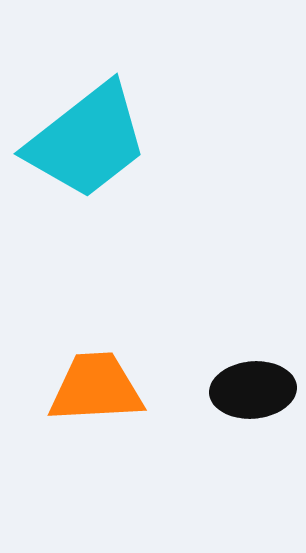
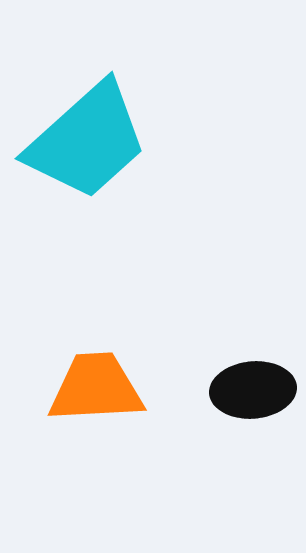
cyan trapezoid: rotated 4 degrees counterclockwise
